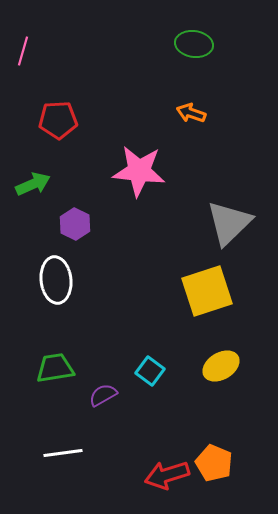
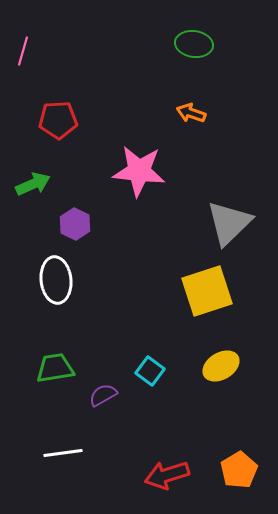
orange pentagon: moved 25 px right, 7 px down; rotated 18 degrees clockwise
